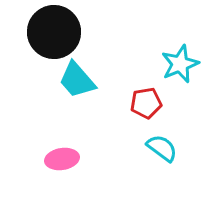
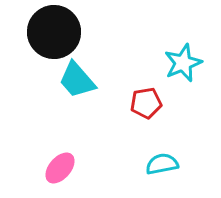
cyan star: moved 3 px right, 1 px up
cyan semicircle: moved 16 px down; rotated 48 degrees counterclockwise
pink ellipse: moved 2 px left, 9 px down; rotated 40 degrees counterclockwise
